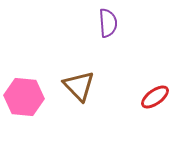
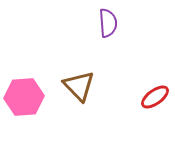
pink hexagon: rotated 9 degrees counterclockwise
